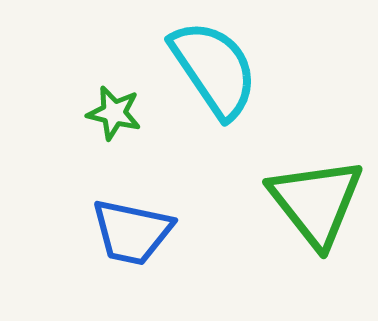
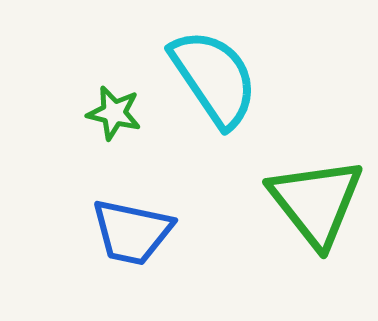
cyan semicircle: moved 9 px down
